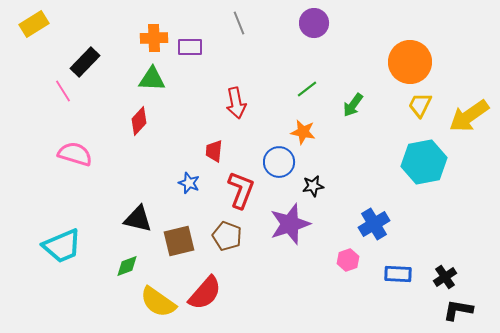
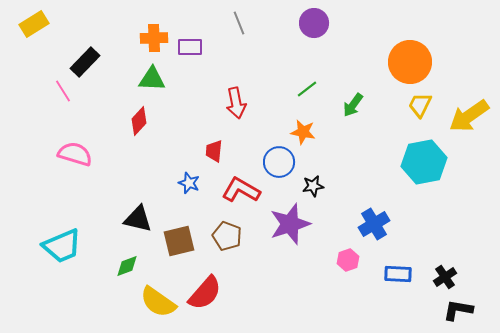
red L-shape: rotated 81 degrees counterclockwise
